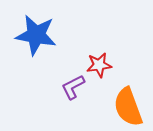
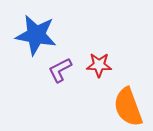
red star: rotated 10 degrees clockwise
purple L-shape: moved 13 px left, 17 px up
